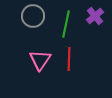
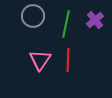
purple cross: moved 4 px down
red line: moved 1 px left, 1 px down
